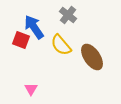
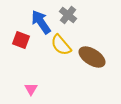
blue arrow: moved 7 px right, 5 px up
brown ellipse: rotated 24 degrees counterclockwise
